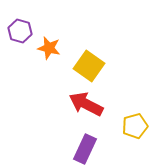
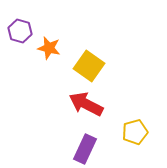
yellow pentagon: moved 6 px down
